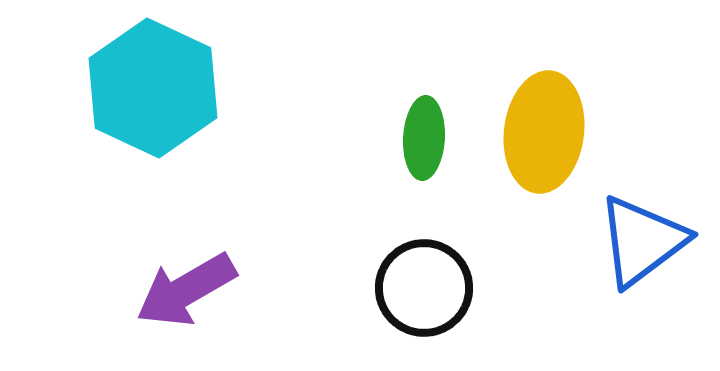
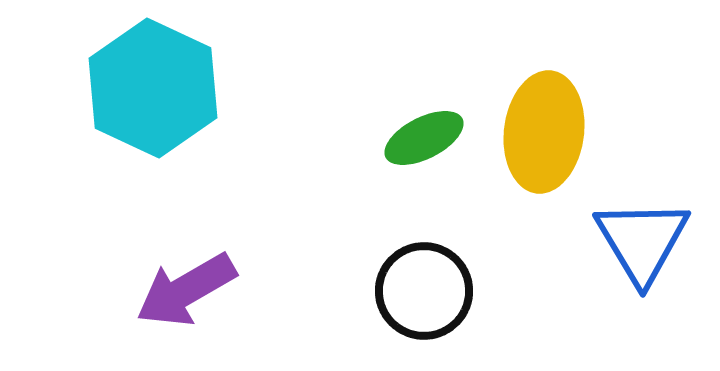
green ellipse: rotated 60 degrees clockwise
blue triangle: rotated 24 degrees counterclockwise
black circle: moved 3 px down
